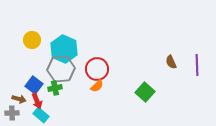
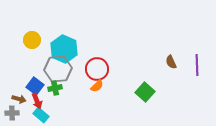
gray hexagon: moved 3 px left
blue square: moved 1 px right, 1 px down
